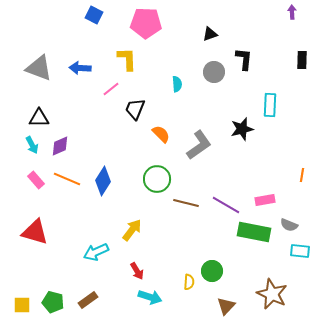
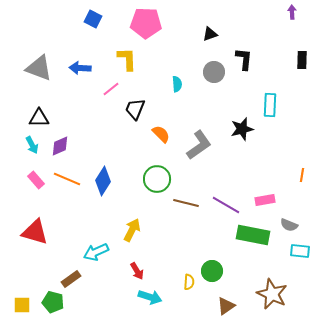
blue square at (94, 15): moved 1 px left, 4 px down
yellow arrow at (132, 230): rotated 10 degrees counterclockwise
green rectangle at (254, 232): moved 1 px left, 3 px down
brown rectangle at (88, 300): moved 17 px left, 21 px up
brown triangle at (226, 306): rotated 12 degrees clockwise
